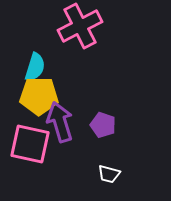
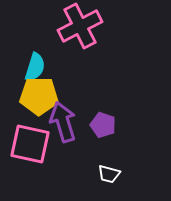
purple arrow: moved 3 px right
